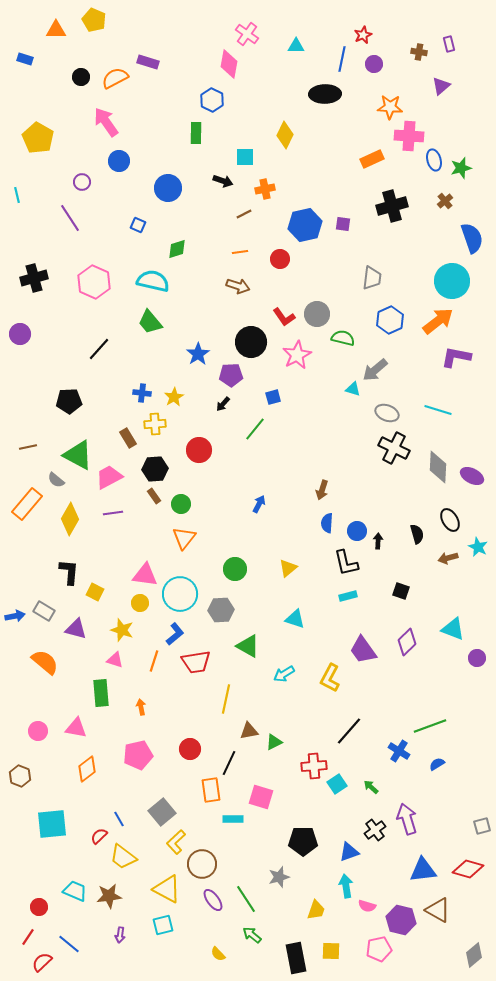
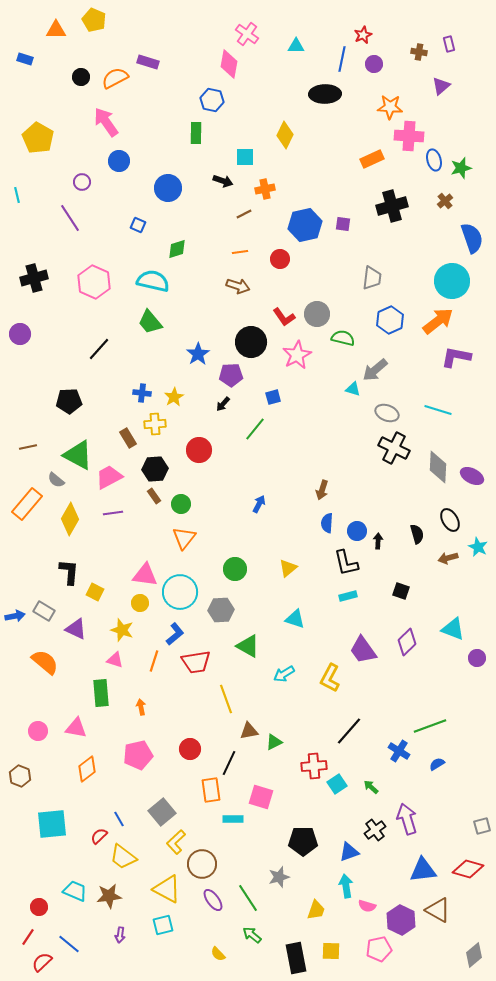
blue hexagon at (212, 100): rotated 15 degrees counterclockwise
cyan circle at (180, 594): moved 2 px up
purple triangle at (76, 629): rotated 10 degrees clockwise
yellow line at (226, 699): rotated 32 degrees counterclockwise
green line at (246, 899): moved 2 px right, 1 px up
purple hexagon at (401, 920): rotated 12 degrees clockwise
